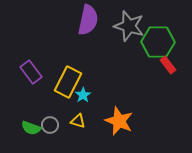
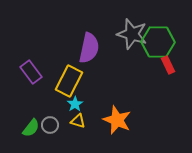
purple semicircle: moved 1 px right, 28 px down
gray star: moved 3 px right, 8 px down
red rectangle: rotated 12 degrees clockwise
yellow rectangle: moved 1 px right, 1 px up
cyan star: moved 8 px left, 9 px down
orange star: moved 2 px left, 1 px up
green semicircle: rotated 72 degrees counterclockwise
